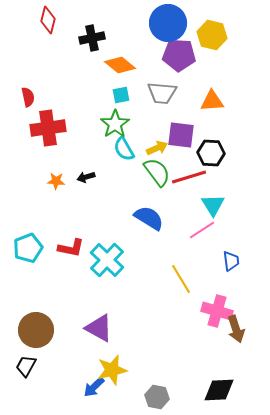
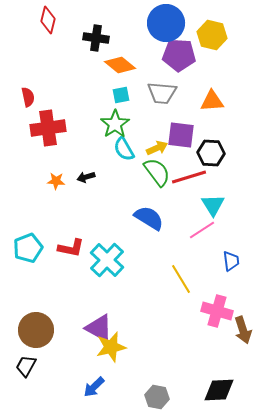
blue circle: moved 2 px left
black cross: moved 4 px right; rotated 20 degrees clockwise
brown arrow: moved 7 px right, 1 px down
yellow star: moved 1 px left, 23 px up
